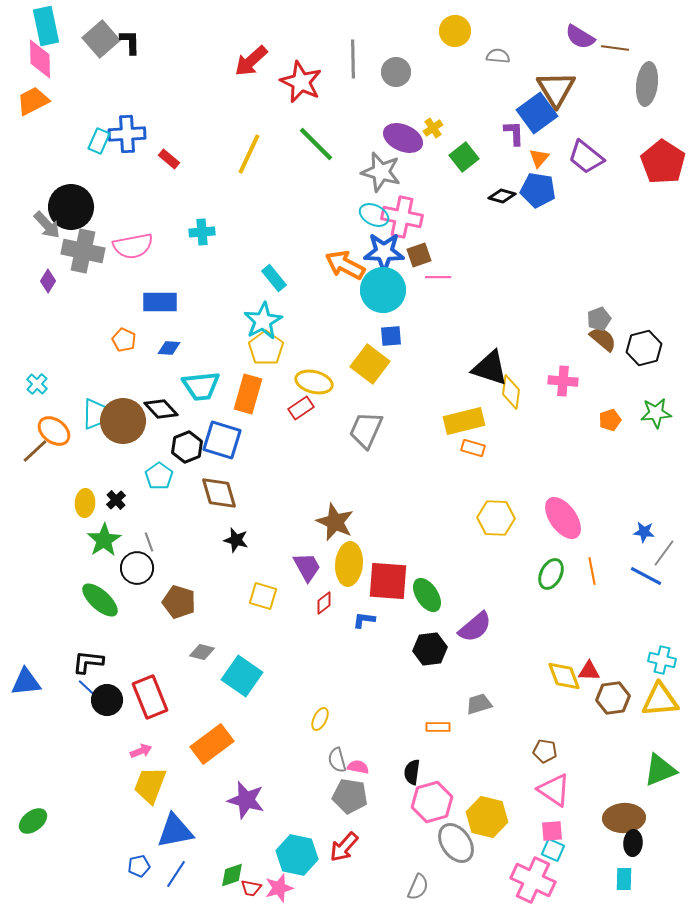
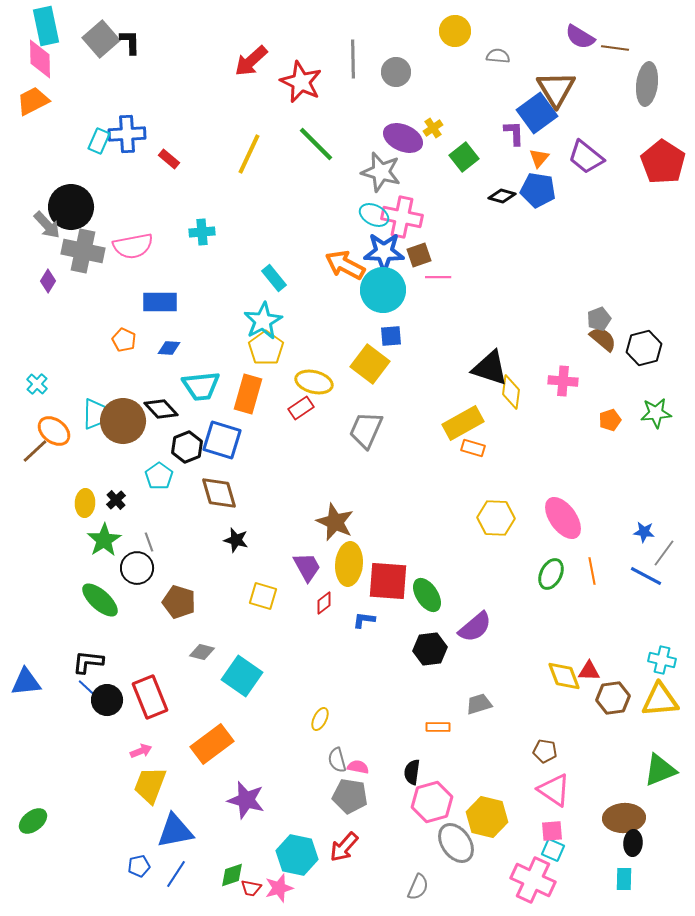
yellow rectangle at (464, 421): moved 1 px left, 2 px down; rotated 15 degrees counterclockwise
